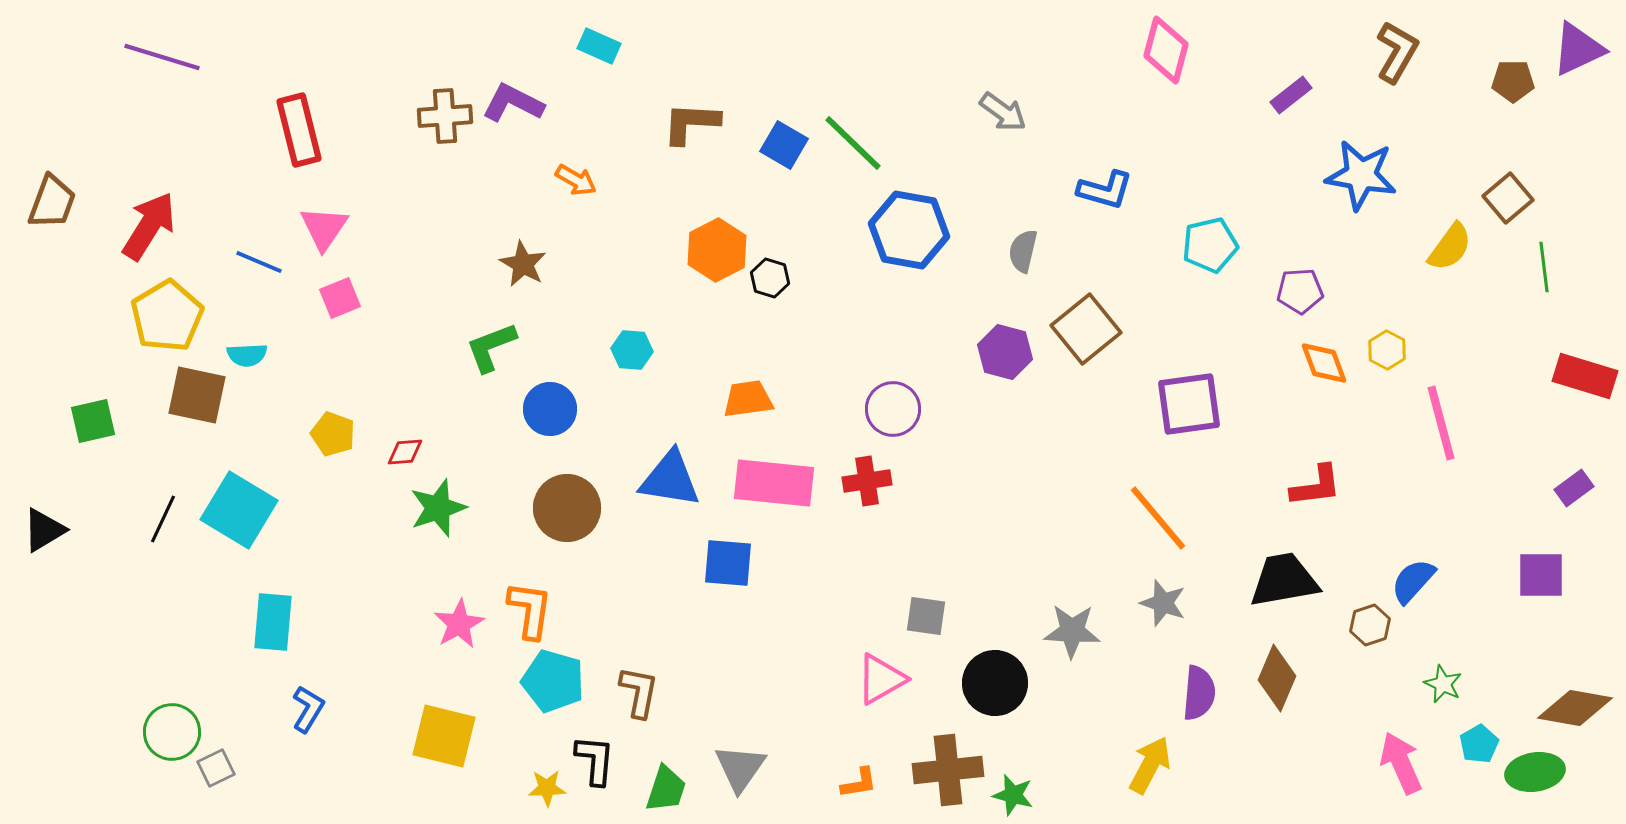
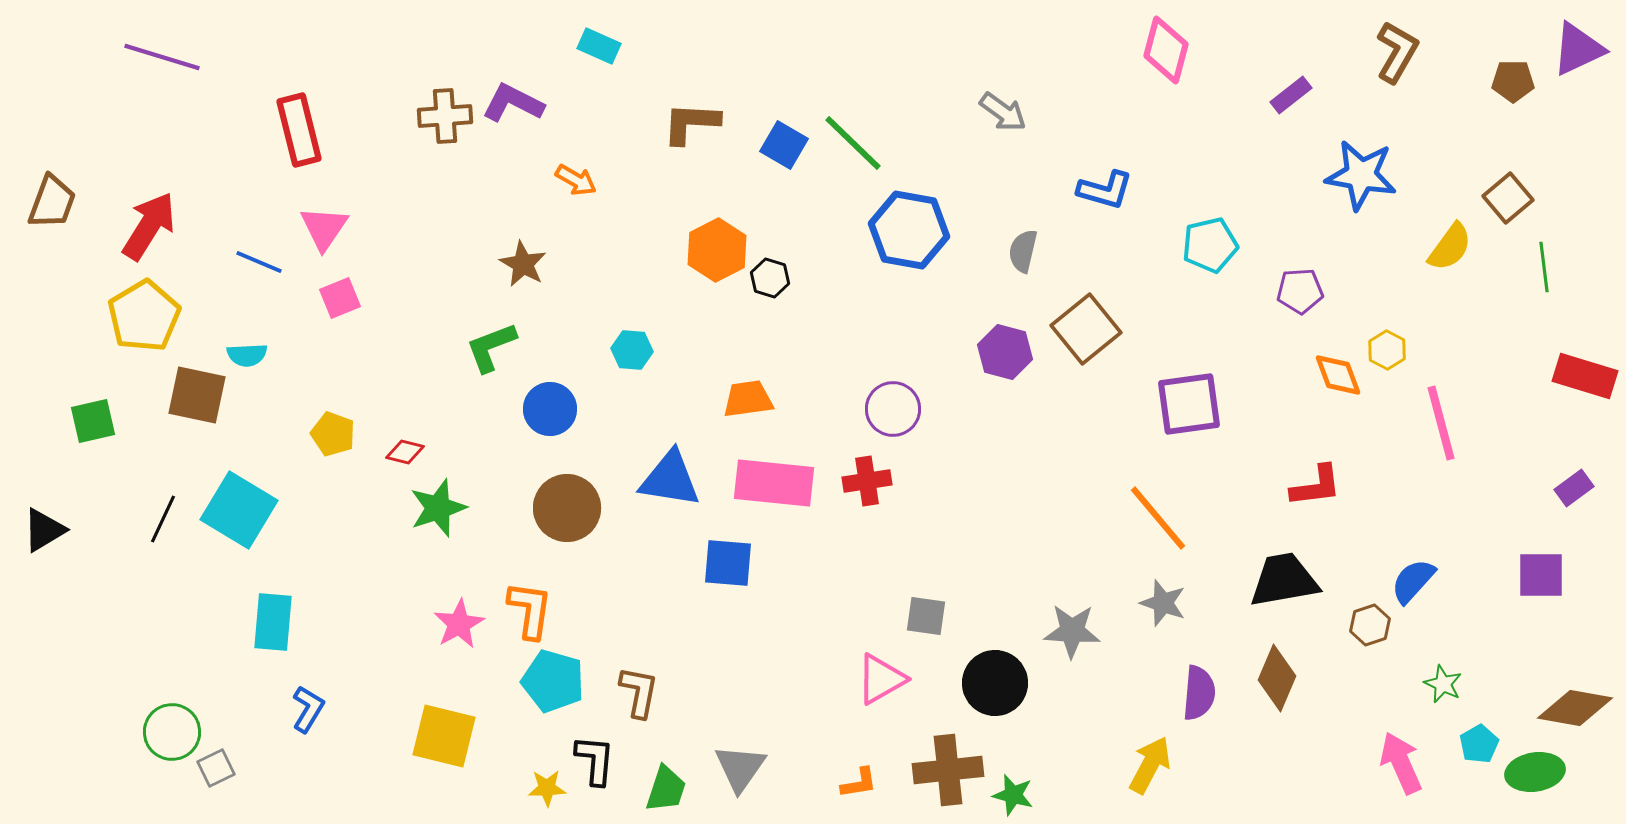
yellow pentagon at (167, 316): moved 23 px left
orange diamond at (1324, 363): moved 14 px right, 12 px down
red diamond at (405, 452): rotated 18 degrees clockwise
